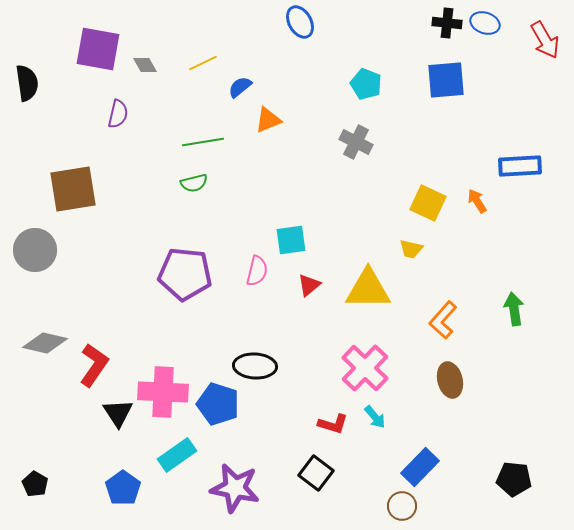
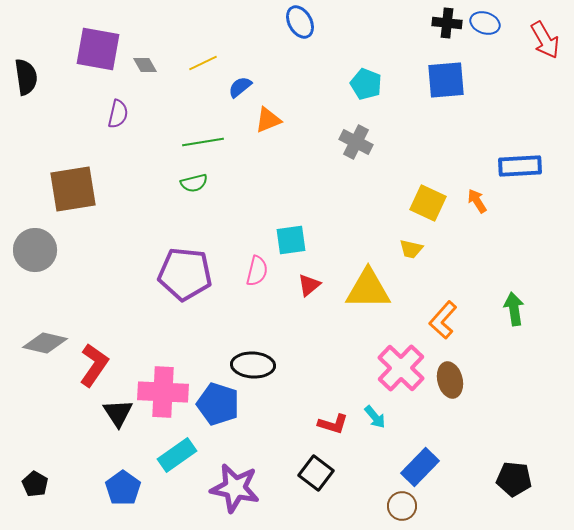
black semicircle at (27, 83): moved 1 px left, 6 px up
black ellipse at (255, 366): moved 2 px left, 1 px up
pink cross at (365, 368): moved 36 px right
